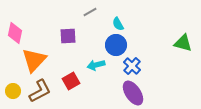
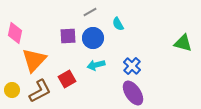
blue circle: moved 23 px left, 7 px up
red square: moved 4 px left, 2 px up
yellow circle: moved 1 px left, 1 px up
